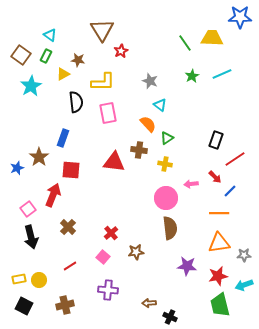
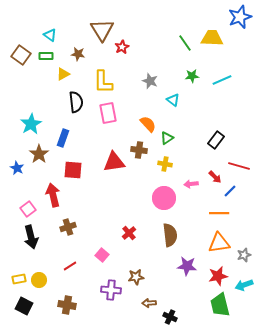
blue star at (240, 17): rotated 20 degrees counterclockwise
red star at (121, 51): moved 1 px right, 4 px up
green rectangle at (46, 56): rotated 64 degrees clockwise
brown star at (78, 60): moved 6 px up
cyan line at (222, 74): moved 6 px down
green star at (192, 76): rotated 24 degrees clockwise
yellow L-shape at (103, 82): rotated 90 degrees clockwise
cyan star at (31, 86): moved 38 px down
cyan triangle at (160, 105): moved 13 px right, 5 px up
black rectangle at (216, 140): rotated 18 degrees clockwise
brown star at (39, 157): moved 3 px up
red line at (235, 159): moved 4 px right, 7 px down; rotated 50 degrees clockwise
red triangle at (114, 162): rotated 15 degrees counterclockwise
blue star at (17, 168): rotated 24 degrees counterclockwise
red square at (71, 170): moved 2 px right
red arrow at (53, 195): rotated 35 degrees counterclockwise
pink circle at (166, 198): moved 2 px left
brown cross at (68, 227): rotated 28 degrees clockwise
brown semicircle at (170, 228): moved 7 px down
red cross at (111, 233): moved 18 px right
brown star at (136, 252): moved 25 px down
gray star at (244, 255): rotated 16 degrees counterclockwise
pink square at (103, 257): moved 1 px left, 2 px up
purple cross at (108, 290): moved 3 px right
brown cross at (65, 305): moved 2 px right; rotated 24 degrees clockwise
